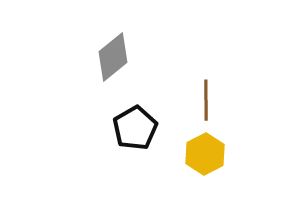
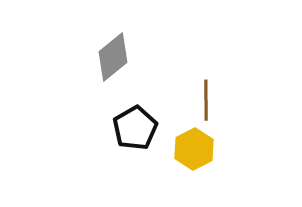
yellow hexagon: moved 11 px left, 5 px up
